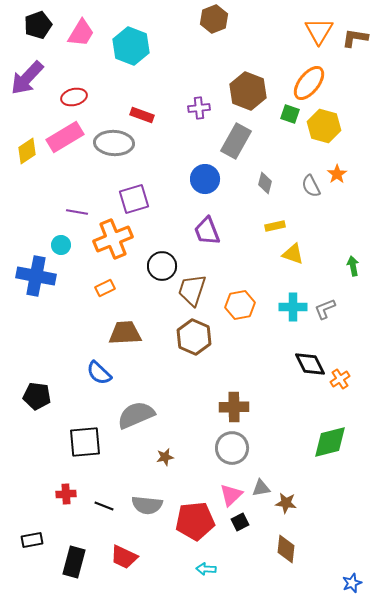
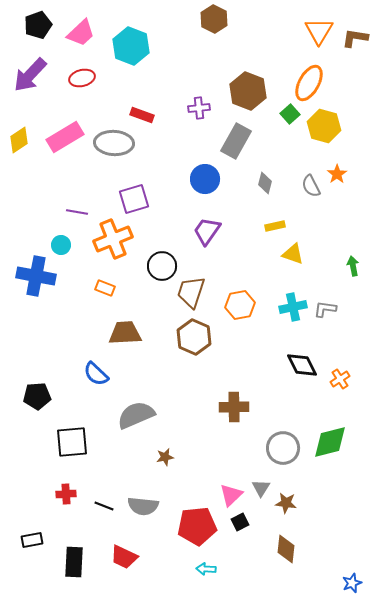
brown hexagon at (214, 19): rotated 12 degrees counterclockwise
pink trapezoid at (81, 33): rotated 16 degrees clockwise
purple arrow at (27, 78): moved 3 px right, 3 px up
orange ellipse at (309, 83): rotated 9 degrees counterclockwise
red ellipse at (74, 97): moved 8 px right, 19 px up
green square at (290, 114): rotated 30 degrees clockwise
yellow diamond at (27, 151): moved 8 px left, 11 px up
purple trapezoid at (207, 231): rotated 56 degrees clockwise
orange rectangle at (105, 288): rotated 48 degrees clockwise
brown trapezoid at (192, 290): moved 1 px left, 2 px down
cyan cross at (293, 307): rotated 12 degrees counterclockwise
gray L-shape at (325, 309): rotated 30 degrees clockwise
black diamond at (310, 364): moved 8 px left, 1 px down
blue semicircle at (99, 373): moved 3 px left, 1 px down
black pentagon at (37, 396): rotated 12 degrees counterclockwise
black square at (85, 442): moved 13 px left
gray circle at (232, 448): moved 51 px right
gray triangle at (261, 488): rotated 48 degrees counterclockwise
gray semicircle at (147, 505): moved 4 px left, 1 px down
red pentagon at (195, 521): moved 2 px right, 5 px down
black rectangle at (74, 562): rotated 12 degrees counterclockwise
